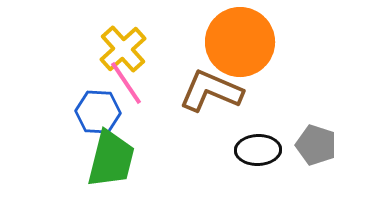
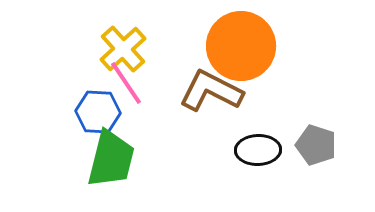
orange circle: moved 1 px right, 4 px down
brown L-shape: rotated 4 degrees clockwise
